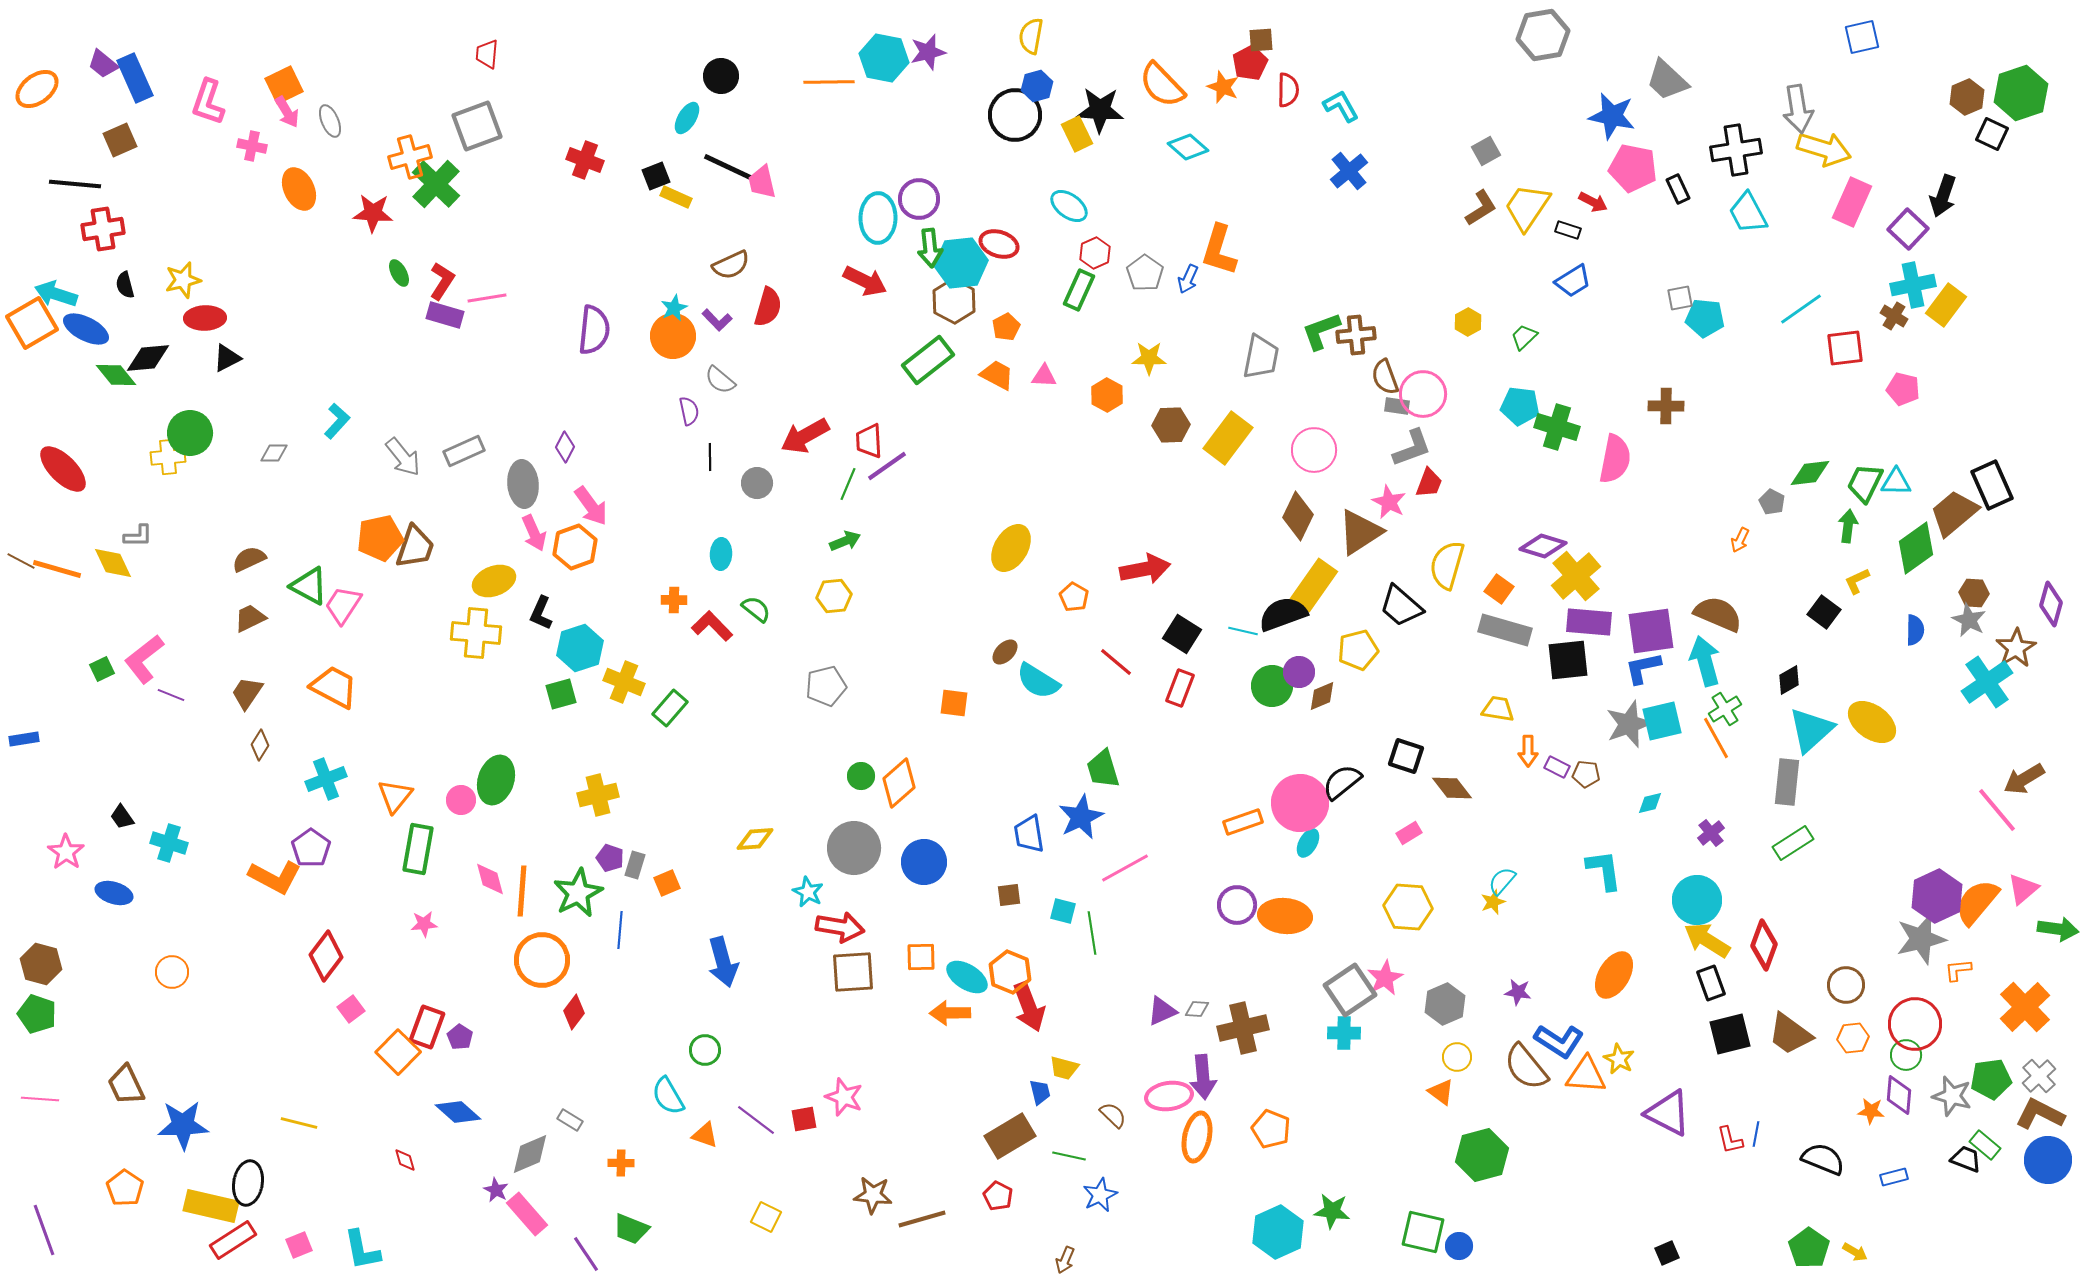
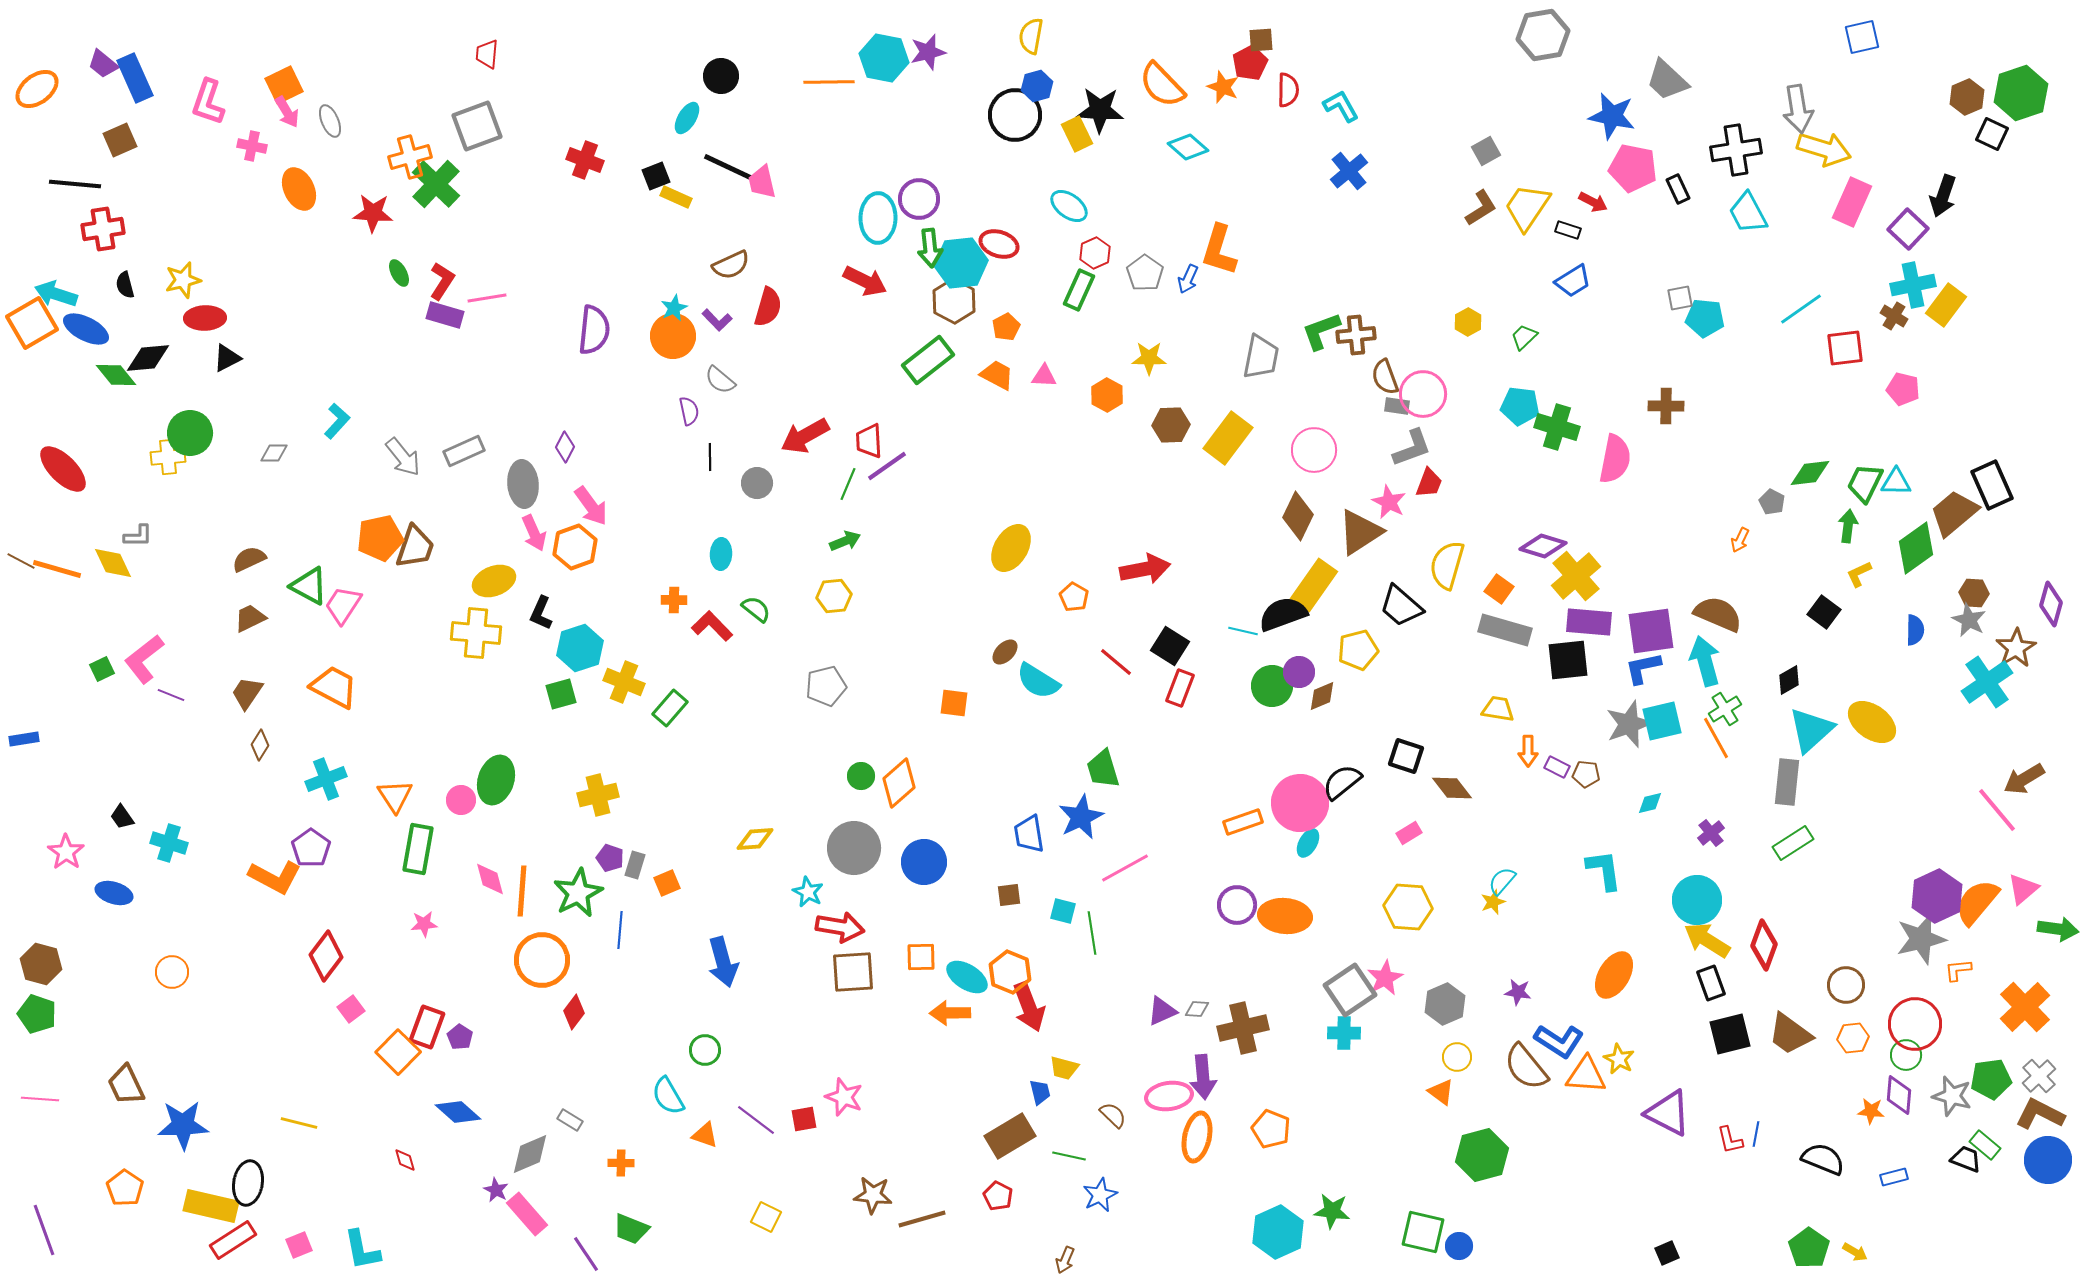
yellow L-shape at (1857, 581): moved 2 px right, 7 px up
black square at (1182, 634): moved 12 px left, 12 px down
orange triangle at (395, 796): rotated 12 degrees counterclockwise
